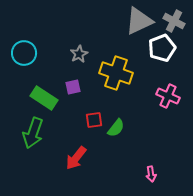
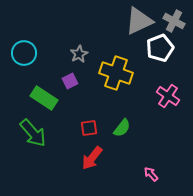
white pentagon: moved 2 px left
purple square: moved 3 px left, 6 px up; rotated 14 degrees counterclockwise
pink cross: rotated 10 degrees clockwise
red square: moved 5 px left, 8 px down
green semicircle: moved 6 px right
green arrow: rotated 60 degrees counterclockwise
red arrow: moved 16 px right
pink arrow: rotated 147 degrees clockwise
